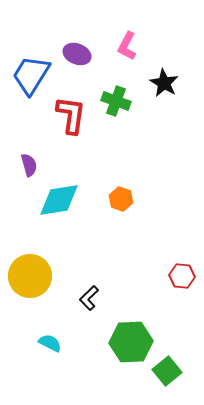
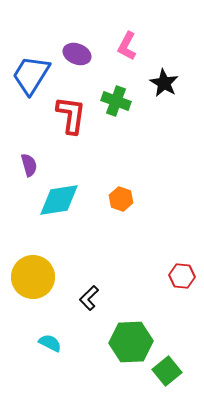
yellow circle: moved 3 px right, 1 px down
